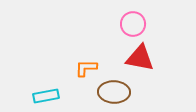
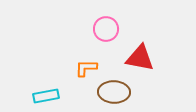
pink circle: moved 27 px left, 5 px down
